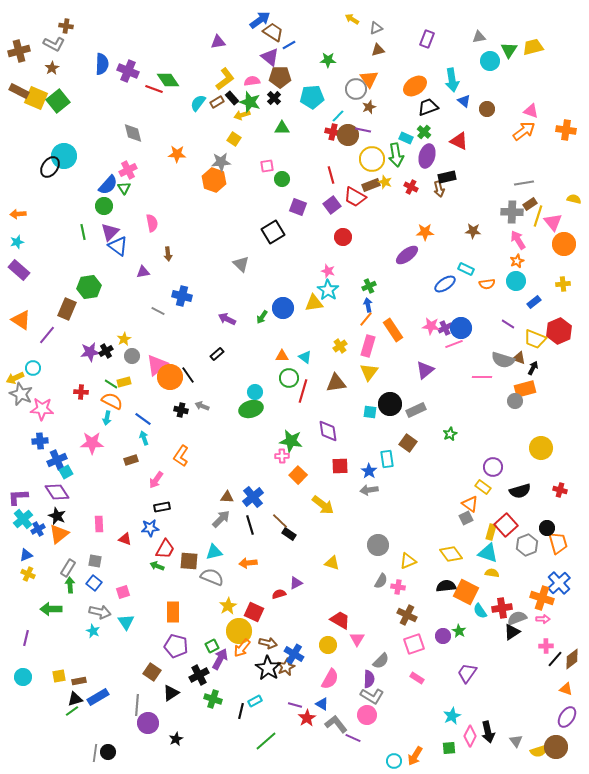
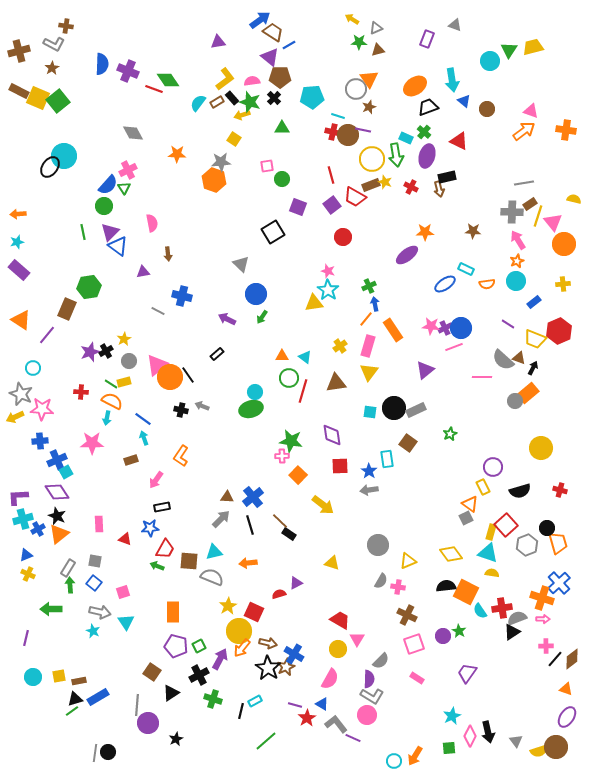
gray triangle at (479, 37): moved 24 px left, 12 px up; rotated 32 degrees clockwise
green star at (328, 60): moved 31 px right, 18 px up
yellow square at (36, 98): moved 2 px right
cyan line at (338, 116): rotated 64 degrees clockwise
gray diamond at (133, 133): rotated 15 degrees counterclockwise
blue arrow at (368, 305): moved 7 px right, 1 px up
blue circle at (283, 308): moved 27 px left, 14 px up
pink line at (454, 344): moved 3 px down
purple star at (90, 352): rotated 12 degrees counterclockwise
gray circle at (132, 356): moved 3 px left, 5 px down
gray semicircle at (503, 360): rotated 25 degrees clockwise
yellow arrow at (15, 378): moved 39 px down
orange rectangle at (525, 389): moved 3 px right, 4 px down; rotated 25 degrees counterclockwise
black circle at (390, 404): moved 4 px right, 4 px down
purple diamond at (328, 431): moved 4 px right, 4 px down
yellow rectangle at (483, 487): rotated 28 degrees clockwise
cyan cross at (23, 519): rotated 24 degrees clockwise
yellow circle at (328, 645): moved 10 px right, 4 px down
green square at (212, 646): moved 13 px left
cyan circle at (23, 677): moved 10 px right
